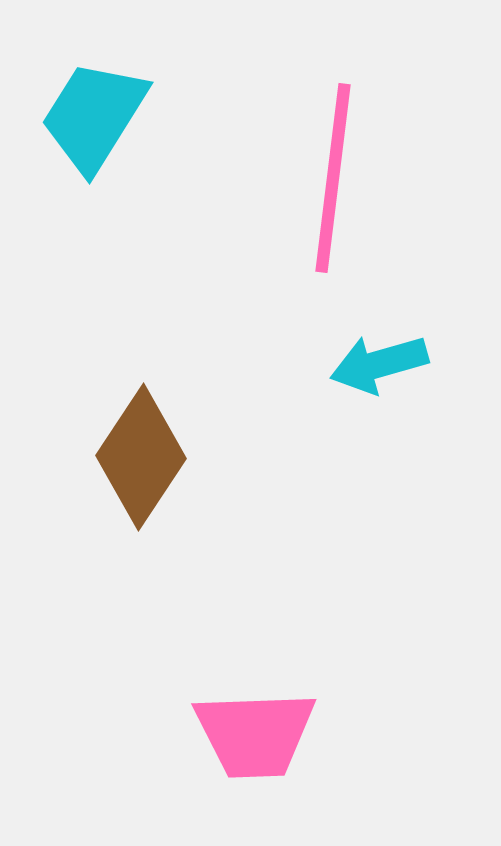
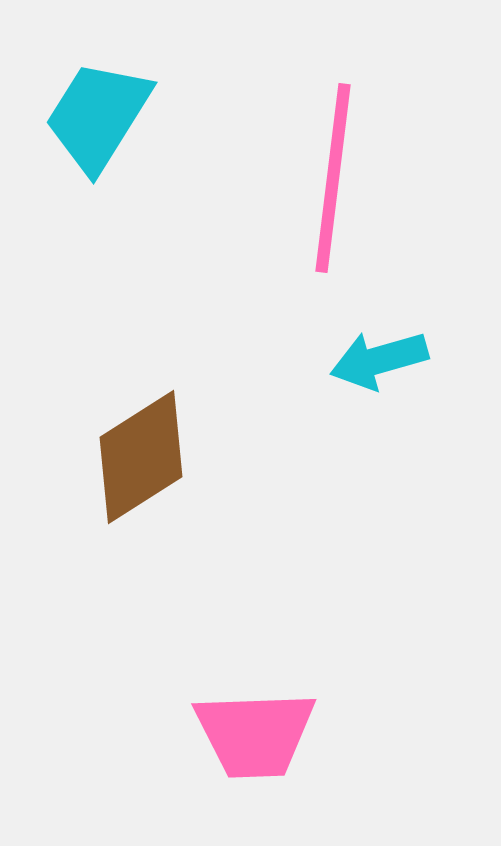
cyan trapezoid: moved 4 px right
cyan arrow: moved 4 px up
brown diamond: rotated 24 degrees clockwise
